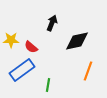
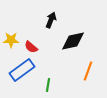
black arrow: moved 1 px left, 3 px up
black diamond: moved 4 px left
